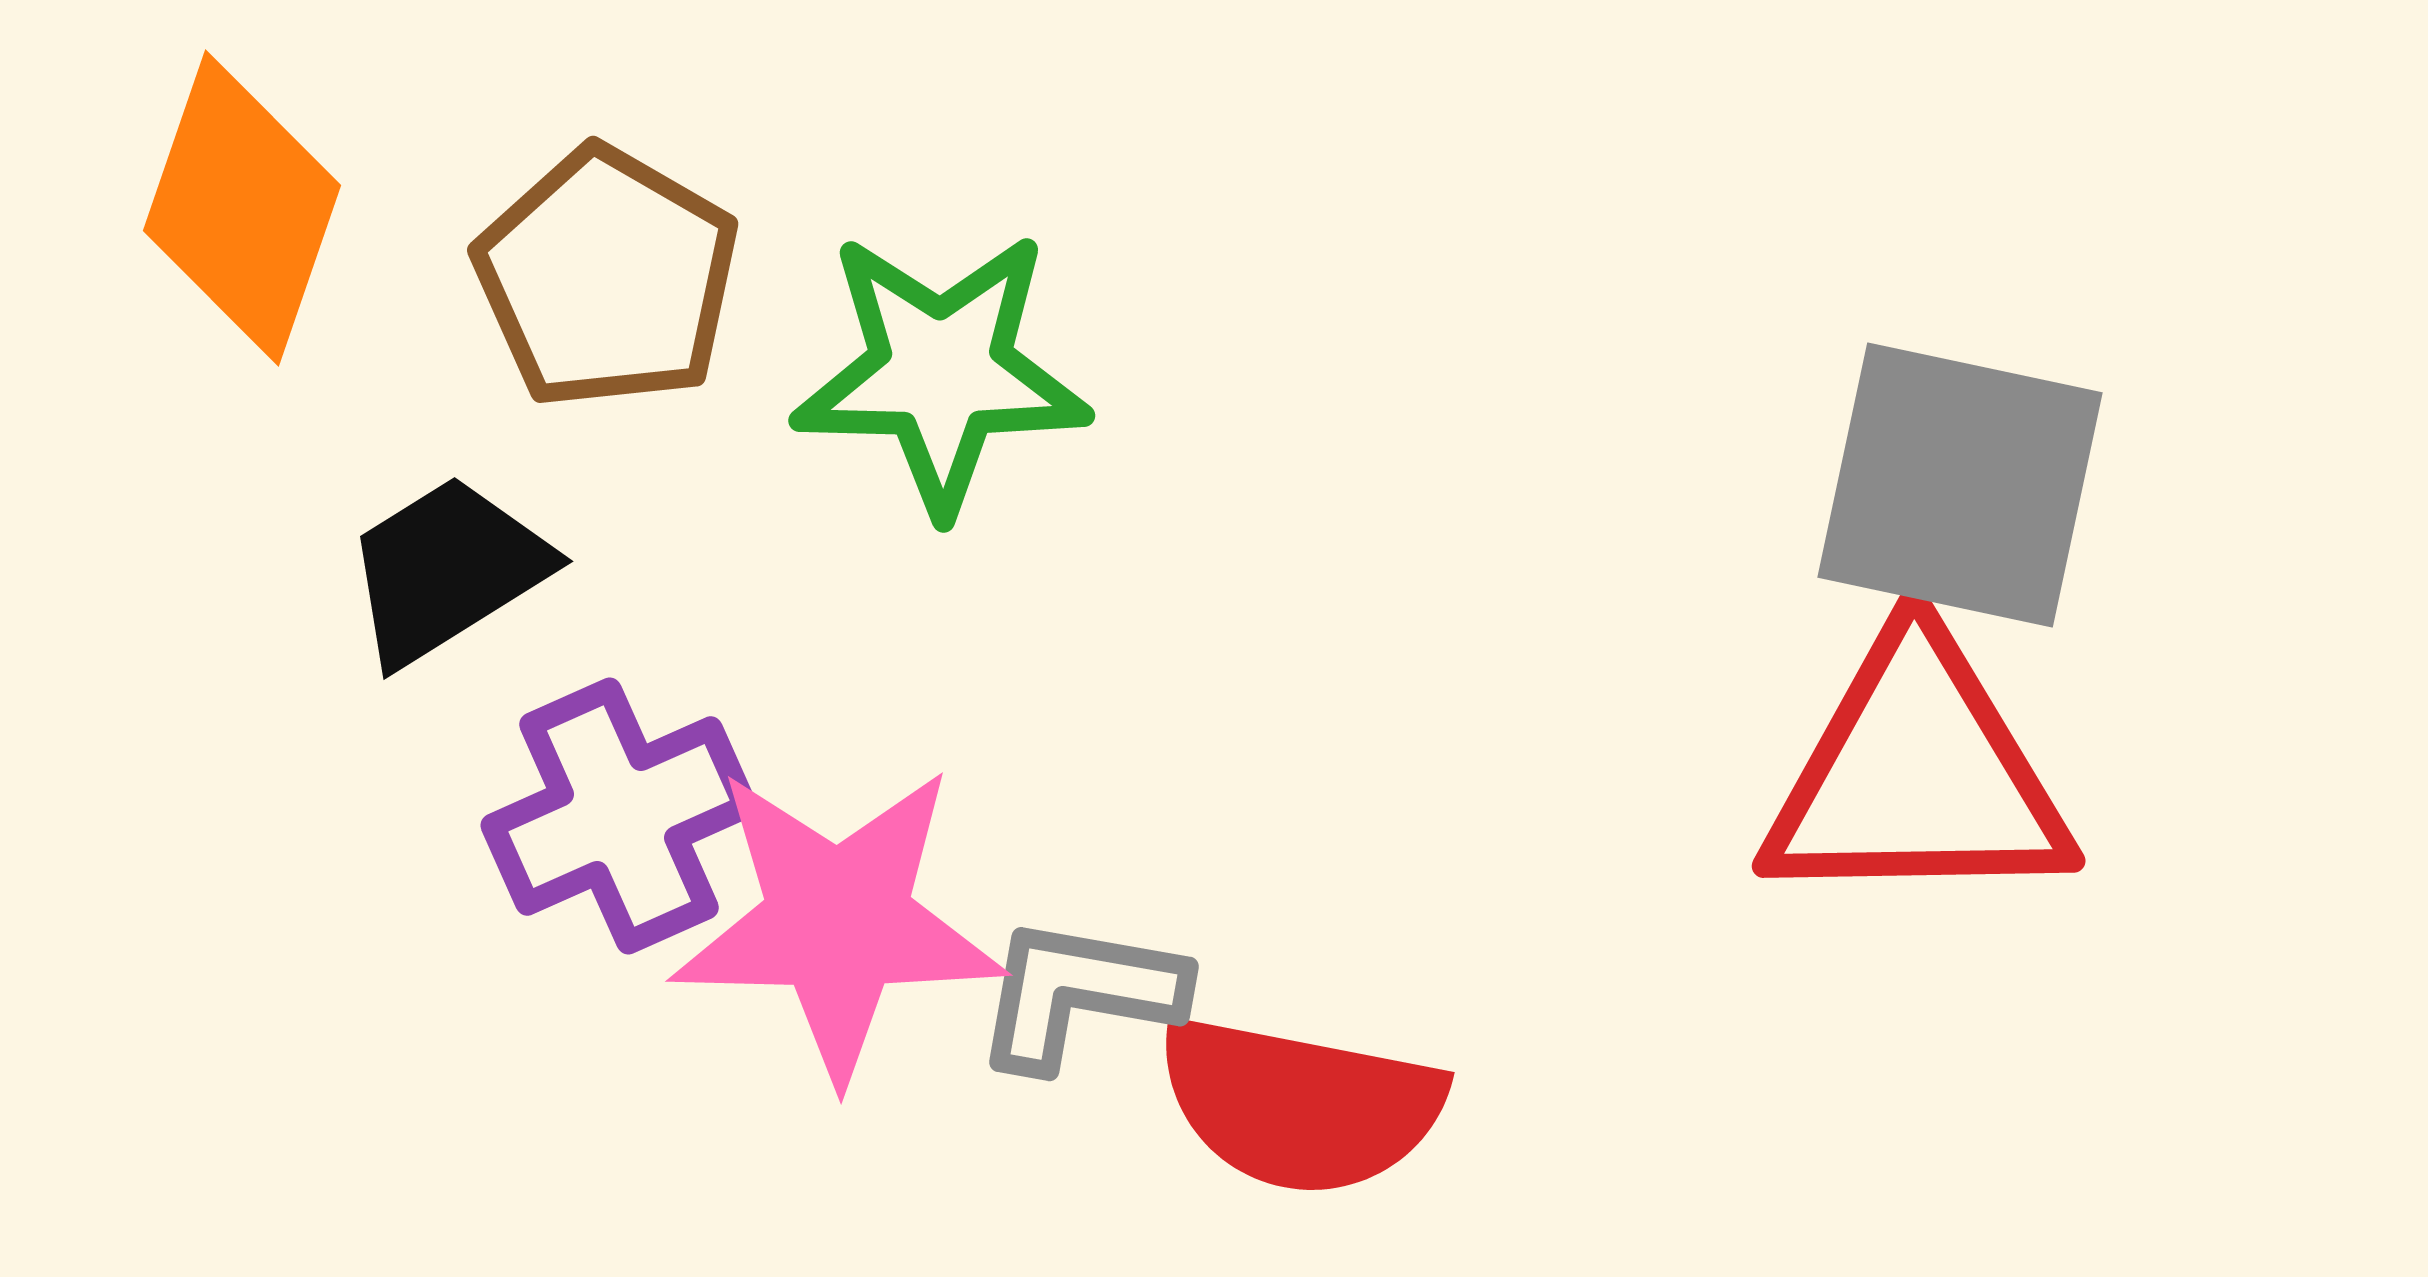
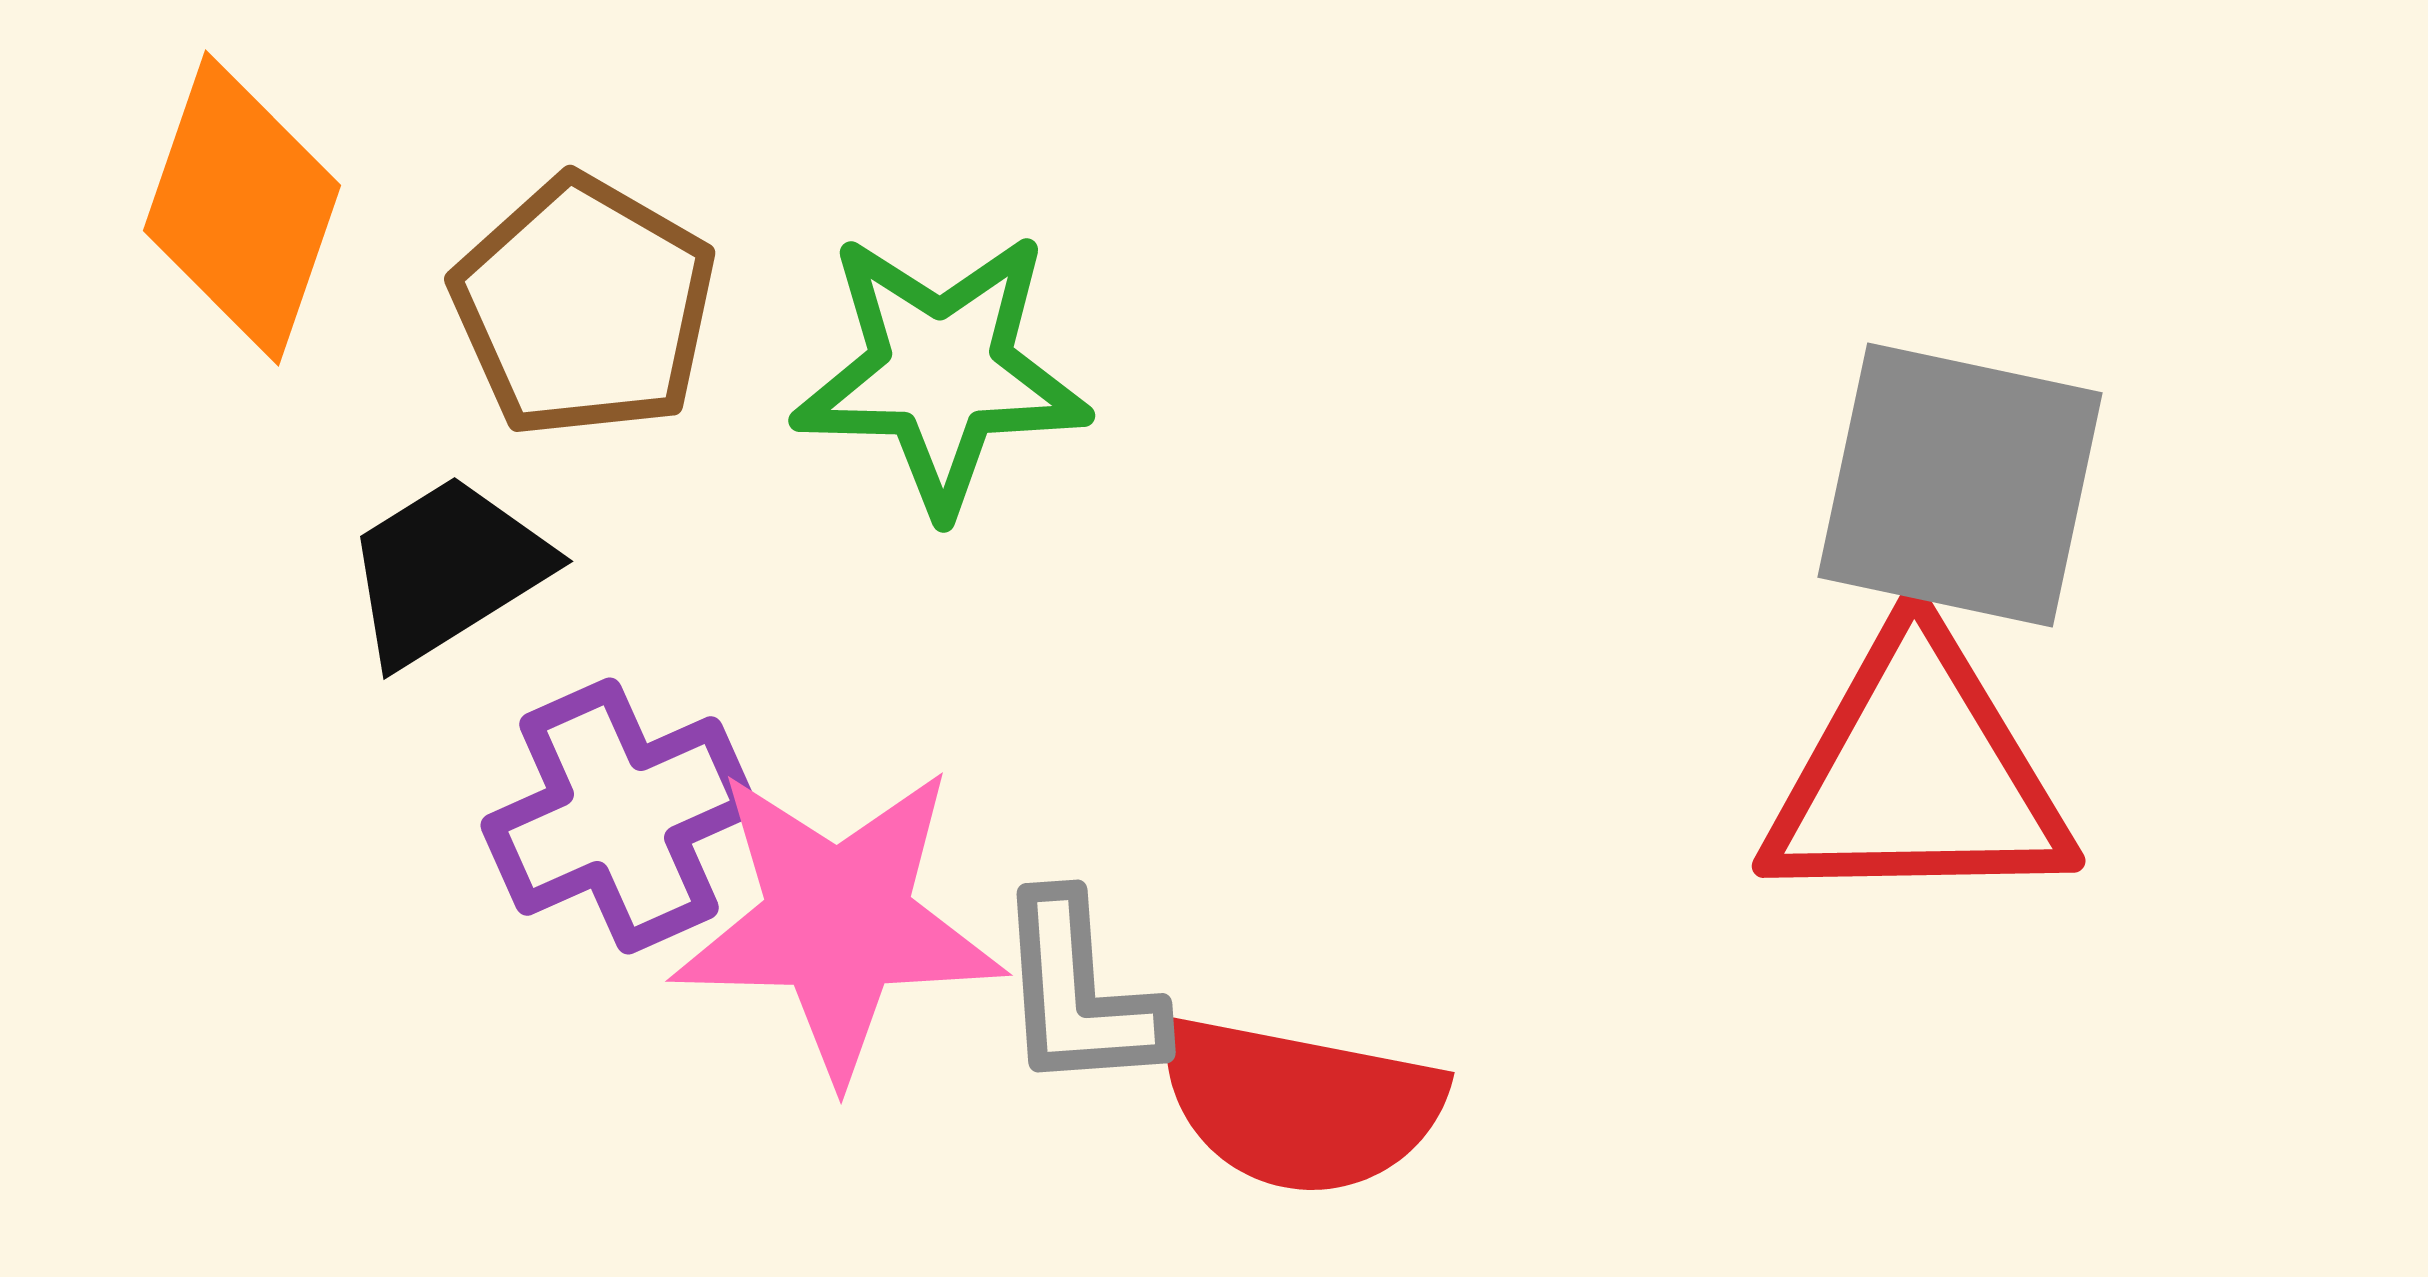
brown pentagon: moved 23 px left, 29 px down
gray L-shape: rotated 104 degrees counterclockwise
